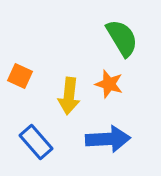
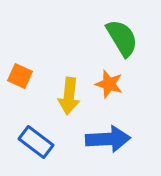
blue rectangle: rotated 12 degrees counterclockwise
